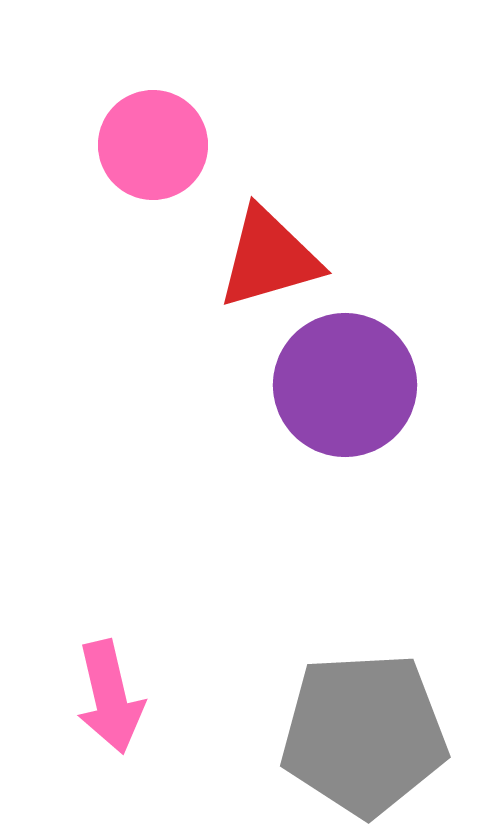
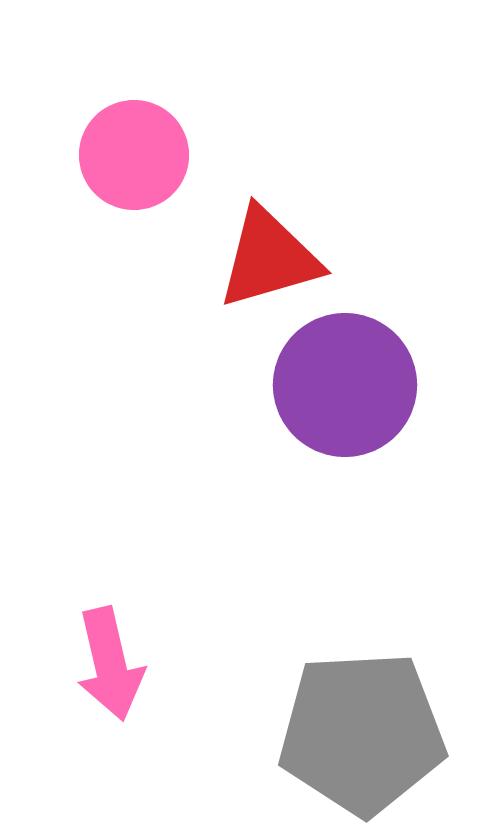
pink circle: moved 19 px left, 10 px down
pink arrow: moved 33 px up
gray pentagon: moved 2 px left, 1 px up
